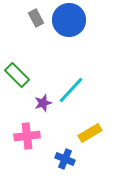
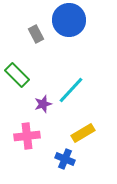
gray rectangle: moved 16 px down
purple star: moved 1 px down
yellow rectangle: moved 7 px left
